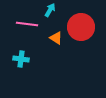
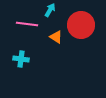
red circle: moved 2 px up
orange triangle: moved 1 px up
